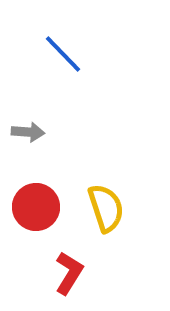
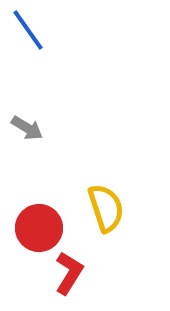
blue line: moved 35 px left, 24 px up; rotated 9 degrees clockwise
gray arrow: moved 1 px left, 4 px up; rotated 28 degrees clockwise
red circle: moved 3 px right, 21 px down
